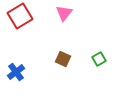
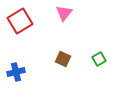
red square: moved 5 px down
blue cross: rotated 24 degrees clockwise
